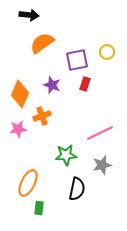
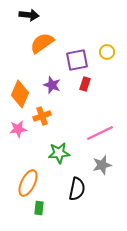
green star: moved 7 px left, 2 px up
